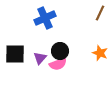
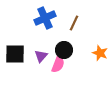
brown line: moved 26 px left, 10 px down
black circle: moved 4 px right, 1 px up
purple triangle: moved 1 px right, 2 px up
pink semicircle: rotated 48 degrees counterclockwise
